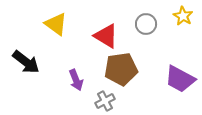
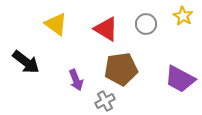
red triangle: moved 7 px up
